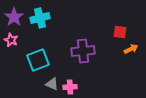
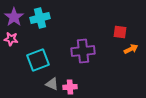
pink star: moved 1 px up; rotated 16 degrees counterclockwise
